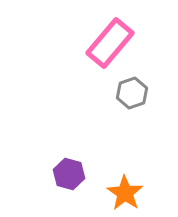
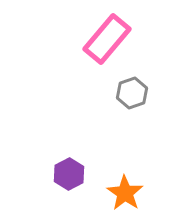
pink rectangle: moved 3 px left, 4 px up
purple hexagon: rotated 16 degrees clockwise
